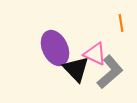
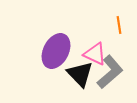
orange line: moved 2 px left, 2 px down
purple ellipse: moved 1 px right, 3 px down; rotated 52 degrees clockwise
black triangle: moved 4 px right, 5 px down
